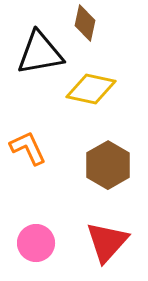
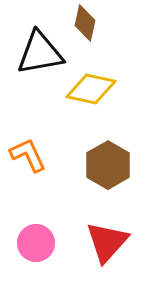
orange L-shape: moved 7 px down
